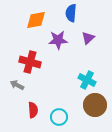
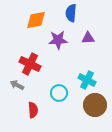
purple triangle: rotated 40 degrees clockwise
red cross: moved 2 px down; rotated 10 degrees clockwise
cyan circle: moved 24 px up
